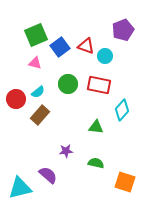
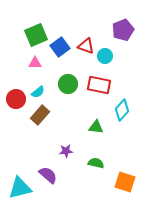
pink triangle: rotated 16 degrees counterclockwise
